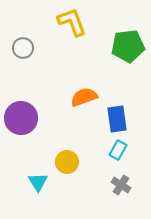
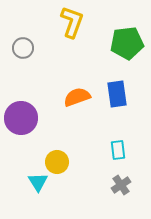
yellow L-shape: rotated 40 degrees clockwise
green pentagon: moved 1 px left, 3 px up
orange semicircle: moved 7 px left
blue rectangle: moved 25 px up
cyan rectangle: rotated 36 degrees counterclockwise
yellow circle: moved 10 px left
gray cross: rotated 24 degrees clockwise
